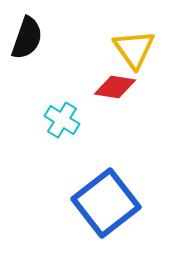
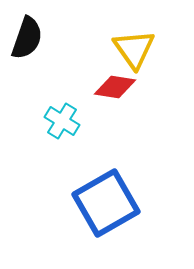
cyan cross: moved 1 px down
blue square: rotated 8 degrees clockwise
